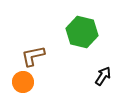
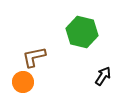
brown L-shape: moved 1 px right, 1 px down
